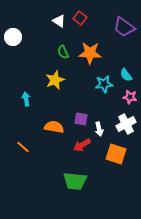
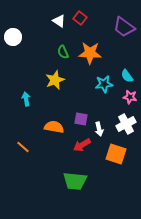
cyan semicircle: moved 1 px right, 1 px down
